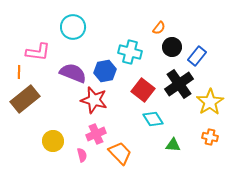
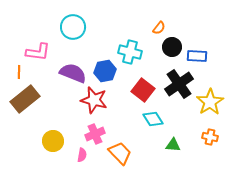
blue rectangle: rotated 54 degrees clockwise
pink cross: moved 1 px left
pink semicircle: rotated 24 degrees clockwise
